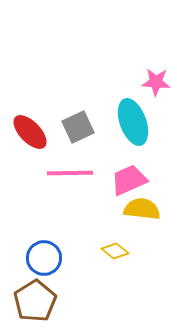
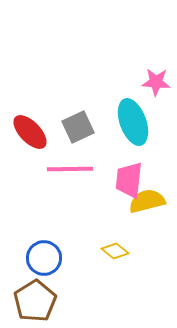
pink line: moved 4 px up
pink trapezoid: rotated 60 degrees counterclockwise
yellow semicircle: moved 5 px right, 8 px up; rotated 21 degrees counterclockwise
